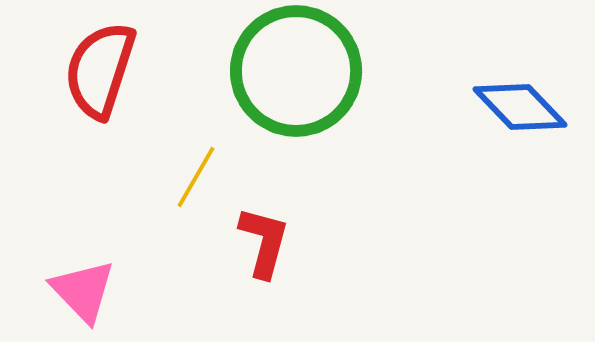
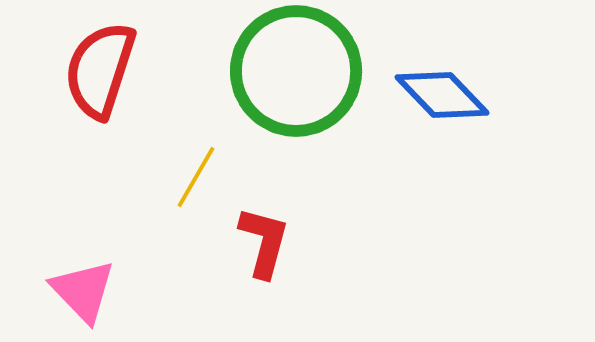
blue diamond: moved 78 px left, 12 px up
